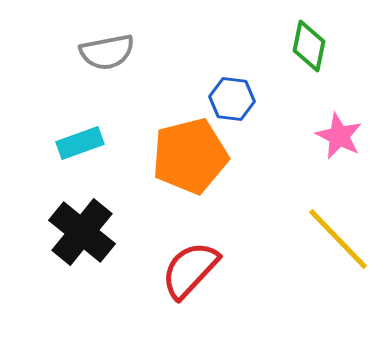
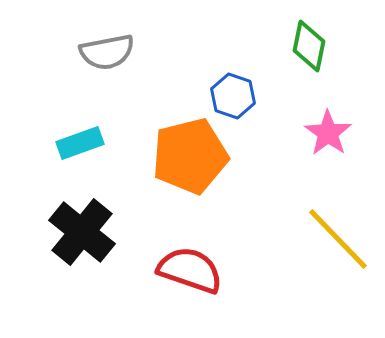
blue hexagon: moved 1 px right, 3 px up; rotated 12 degrees clockwise
pink star: moved 11 px left, 3 px up; rotated 9 degrees clockwise
red semicircle: rotated 66 degrees clockwise
